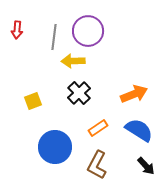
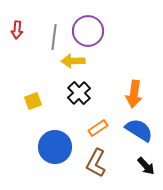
orange arrow: rotated 120 degrees clockwise
brown L-shape: moved 1 px left, 2 px up
